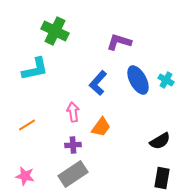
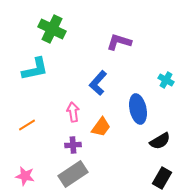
green cross: moved 3 px left, 2 px up
blue ellipse: moved 29 px down; rotated 16 degrees clockwise
black rectangle: rotated 20 degrees clockwise
